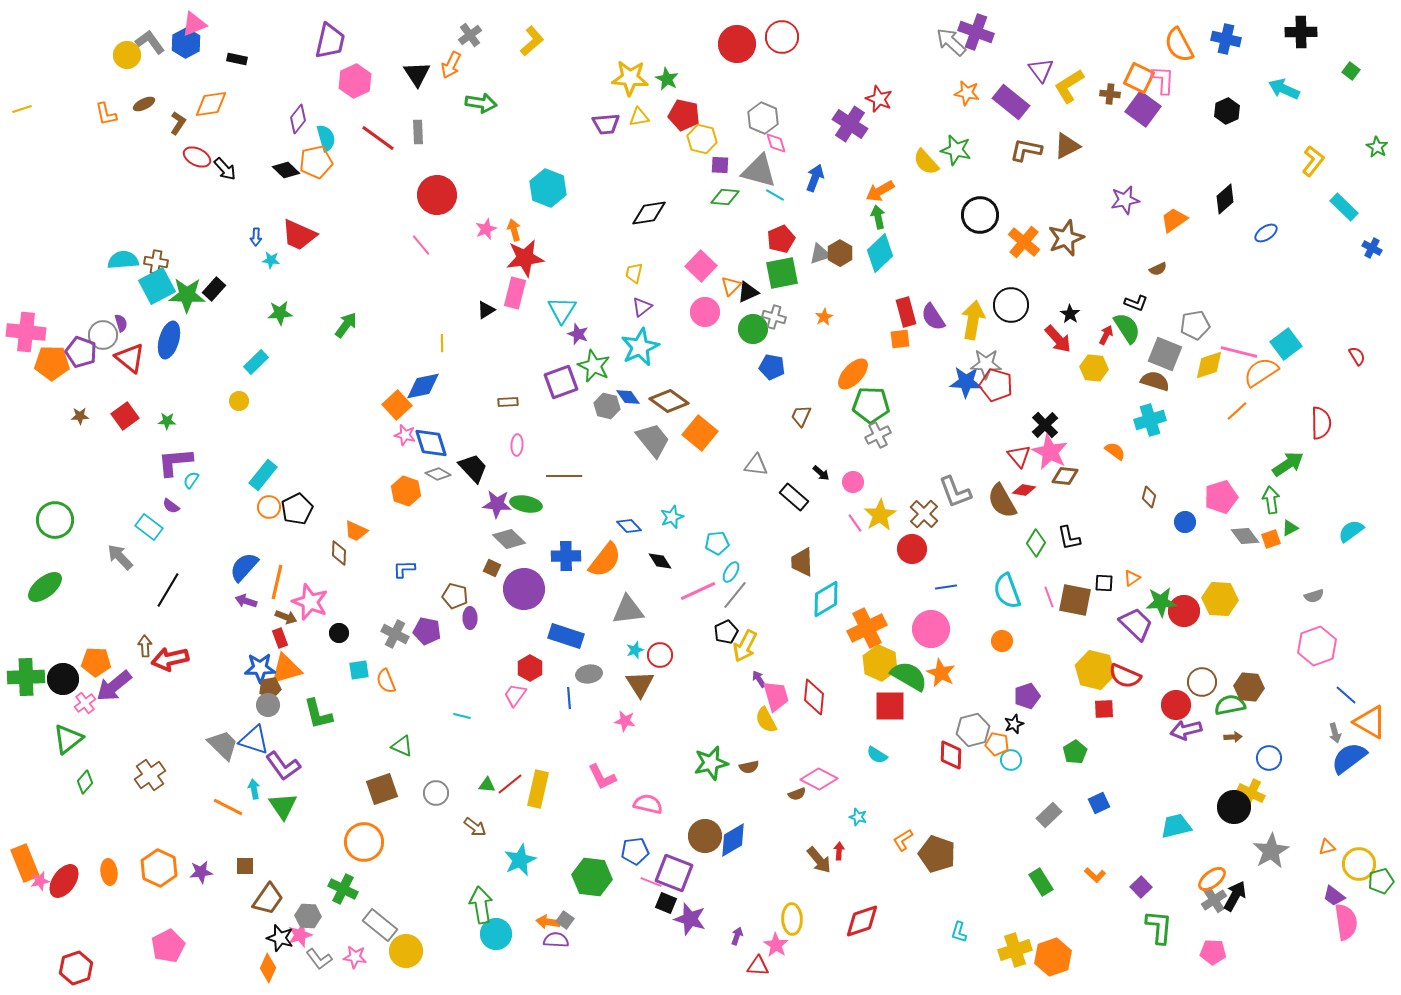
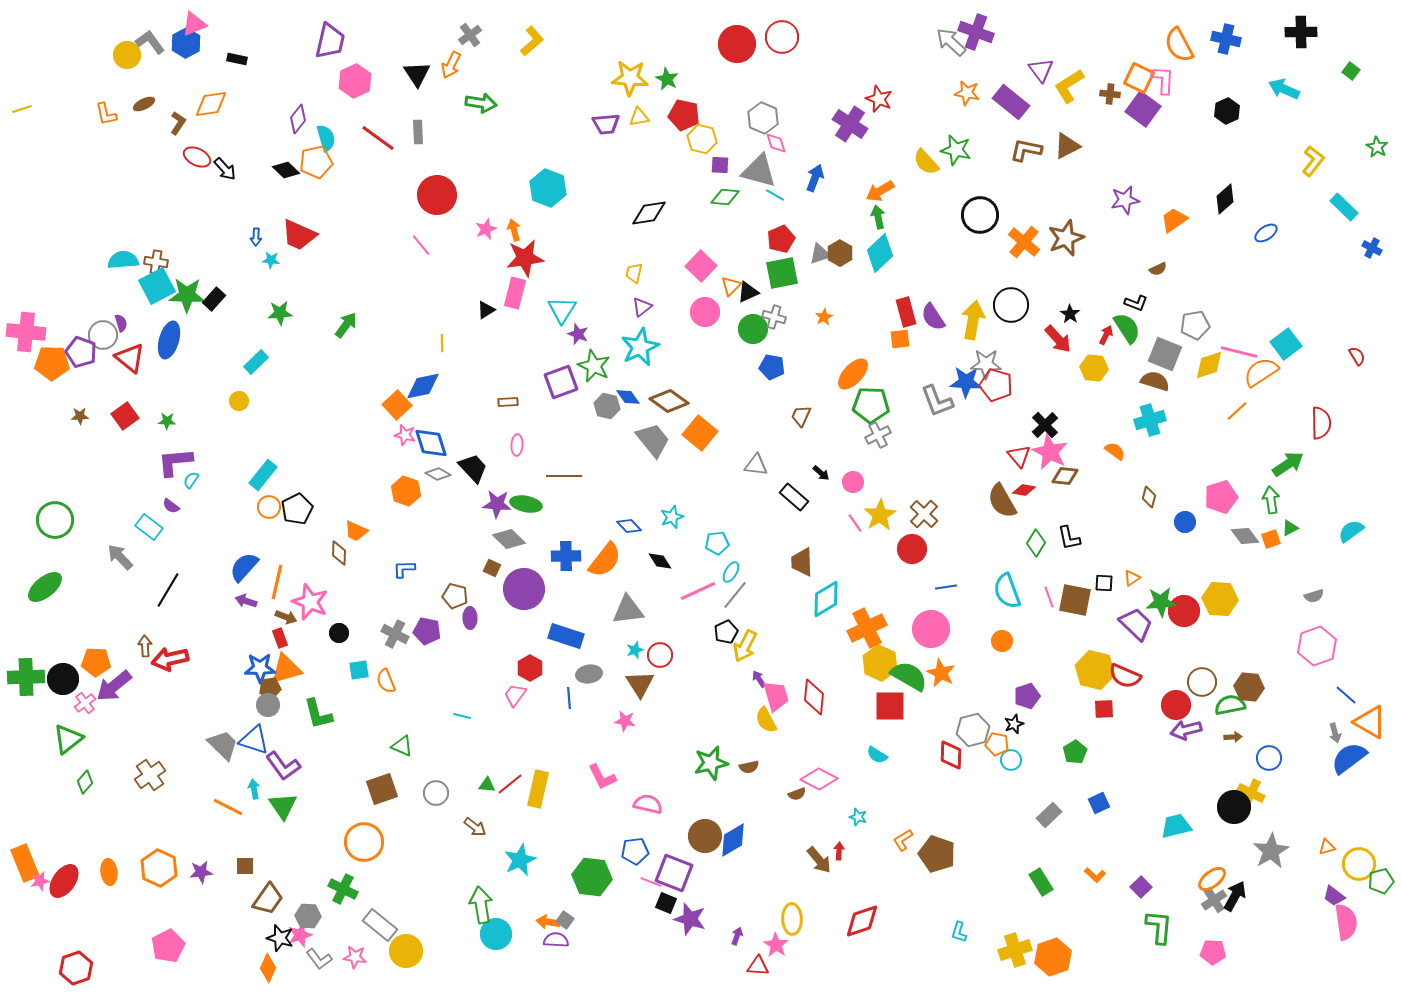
black rectangle at (214, 289): moved 10 px down
gray L-shape at (955, 492): moved 18 px left, 91 px up
